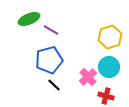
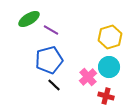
green ellipse: rotated 10 degrees counterclockwise
